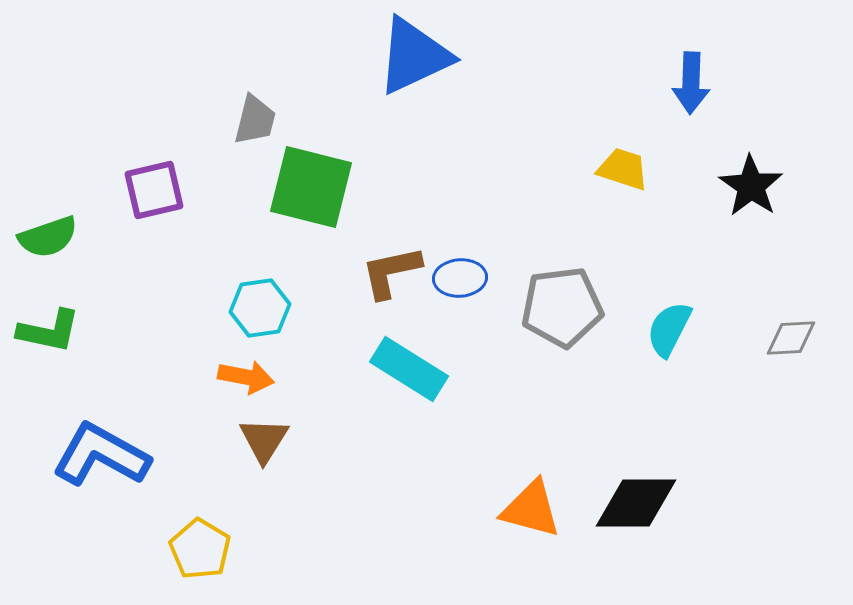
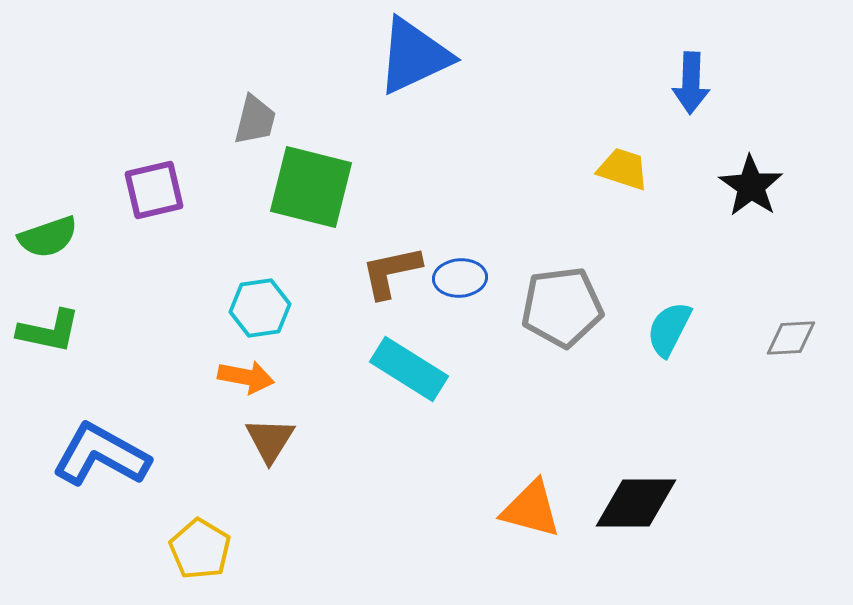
brown triangle: moved 6 px right
